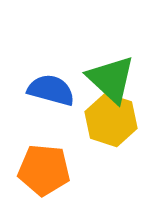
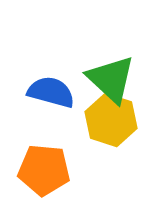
blue semicircle: moved 2 px down
